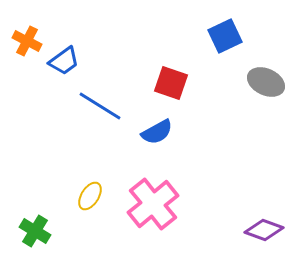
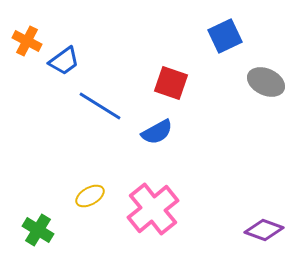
yellow ellipse: rotated 28 degrees clockwise
pink cross: moved 5 px down
green cross: moved 3 px right, 1 px up
